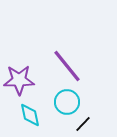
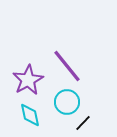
purple star: moved 9 px right; rotated 28 degrees counterclockwise
black line: moved 1 px up
